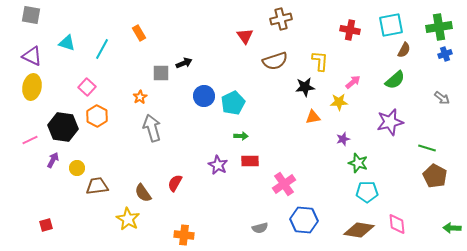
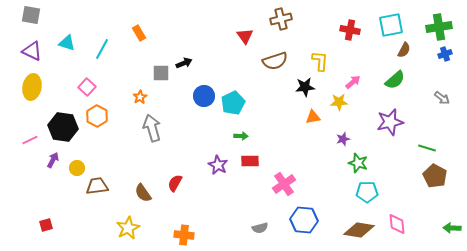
purple triangle at (32, 56): moved 5 px up
yellow star at (128, 219): moved 9 px down; rotated 15 degrees clockwise
